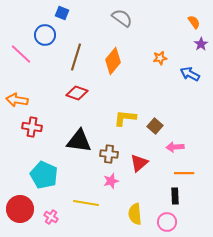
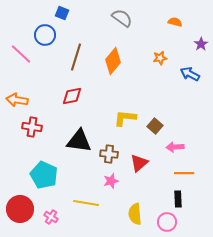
orange semicircle: moved 19 px left; rotated 40 degrees counterclockwise
red diamond: moved 5 px left, 3 px down; rotated 30 degrees counterclockwise
black rectangle: moved 3 px right, 3 px down
